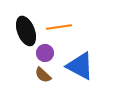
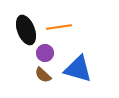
black ellipse: moved 1 px up
blue triangle: moved 2 px left, 3 px down; rotated 12 degrees counterclockwise
